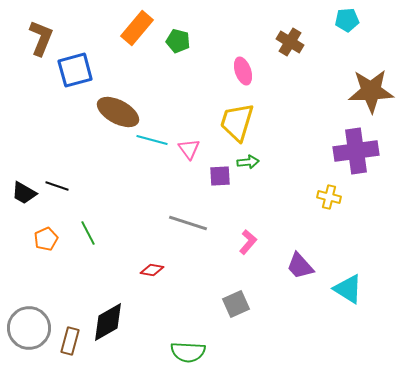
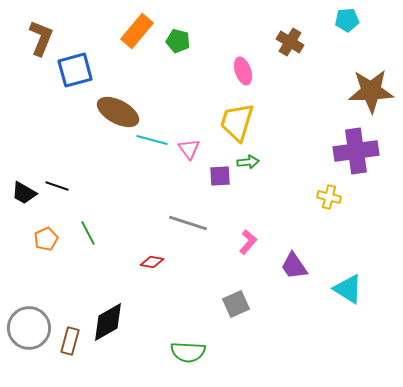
orange rectangle: moved 3 px down
purple trapezoid: moved 6 px left; rotated 8 degrees clockwise
red diamond: moved 8 px up
